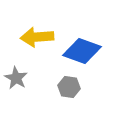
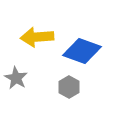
gray hexagon: rotated 20 degrees clockwise
